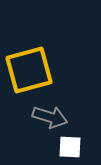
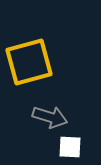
yellow square: moved 8 px up
